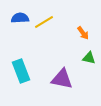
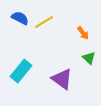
blue semicircle: rotated 30 degrees clockwise
green triangle: rotated 32 degrees clockwise
cyan rectangle: rotated 60 degrees clockwise
purple triangle: rotated 25 degrees clockwise
